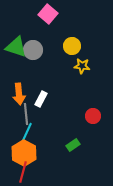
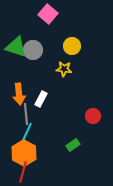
yellow star: moved 18 px left, 3 px down
